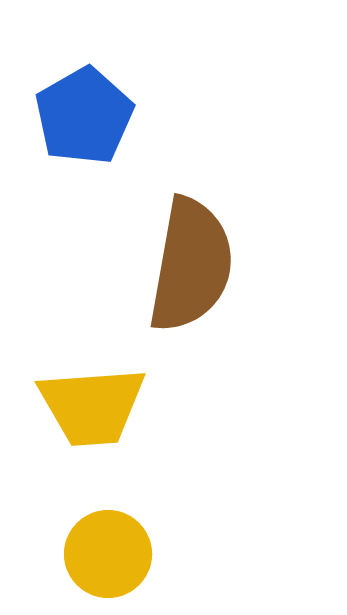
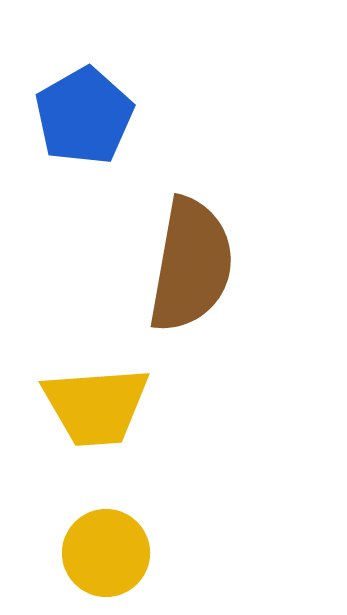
yellow trapezoid: moved 4 px right
yellow circle: moved 2 px left, 1 px up
